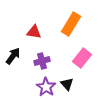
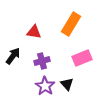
pink rectangle: rotated 30 degrees clockwise
purple star: moved 1 px left, 1 px up
